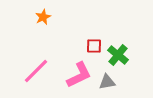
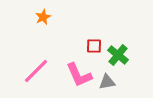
pink L-shape: rotated 92 degrees clockwise
